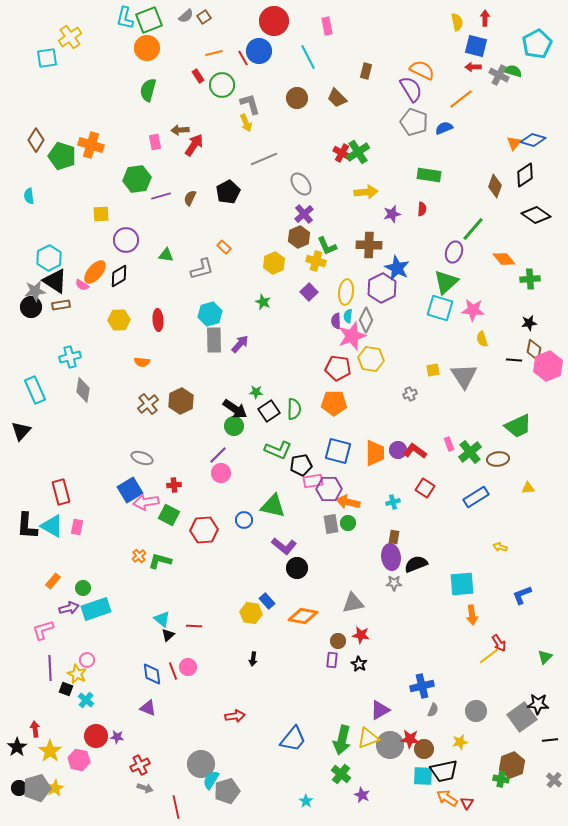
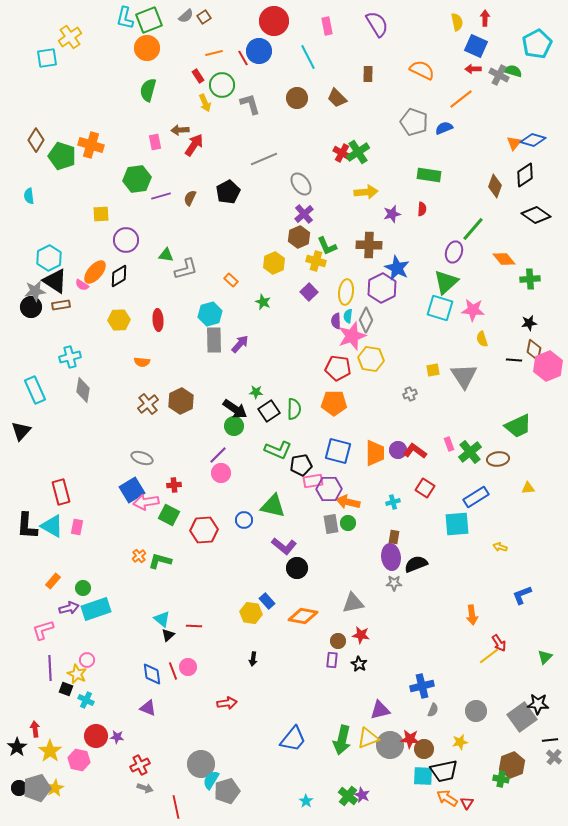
blue square at (476, 46): rotated 10 degrees clockwise
red arrow at (473, 67): moved 2 px down
brown rectangle at (366, 71): moved 2 px right, 3 px down; rotated 14 degrees counterclockwise
purple semicircle at (411, 89): moved 34 px left, 65 px up
yellow arrow at (246, 123): moved 41 px left, 20 px up
orange rectangle at (224, 247): moved 7 px right, 33 px down
gray L-shape at (202, 269): moved 16 px left
blue square at (130, 490): moved 2 px right
cyan square at (462, 584): moved 5 px left, 60 px up
cyan cross at (86, 700): rotated 14 degrees counterclockwise
purple triangle at (380, 710): rotated 15 degrees clockwise
red arrow at (235, 716): moved 8 px left, 13 px up
green cross at (341, 774): moved 7 px right, 22 px down
gray cross at (554, 780): moved 23 px up
